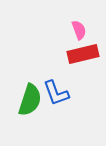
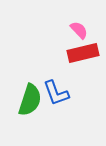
pink semicircle: rotated 24 degrees counterclockwise
red rectangle: moved 1 px up
